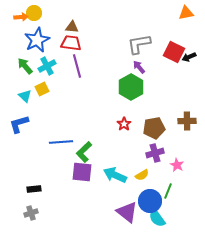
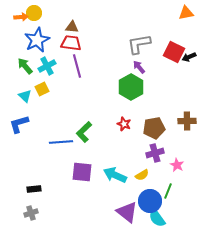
red star: rotated 16 degrees counterclockwise
green L-shape: moved 20 px up
